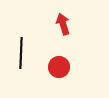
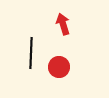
black line: moved 10 px right
